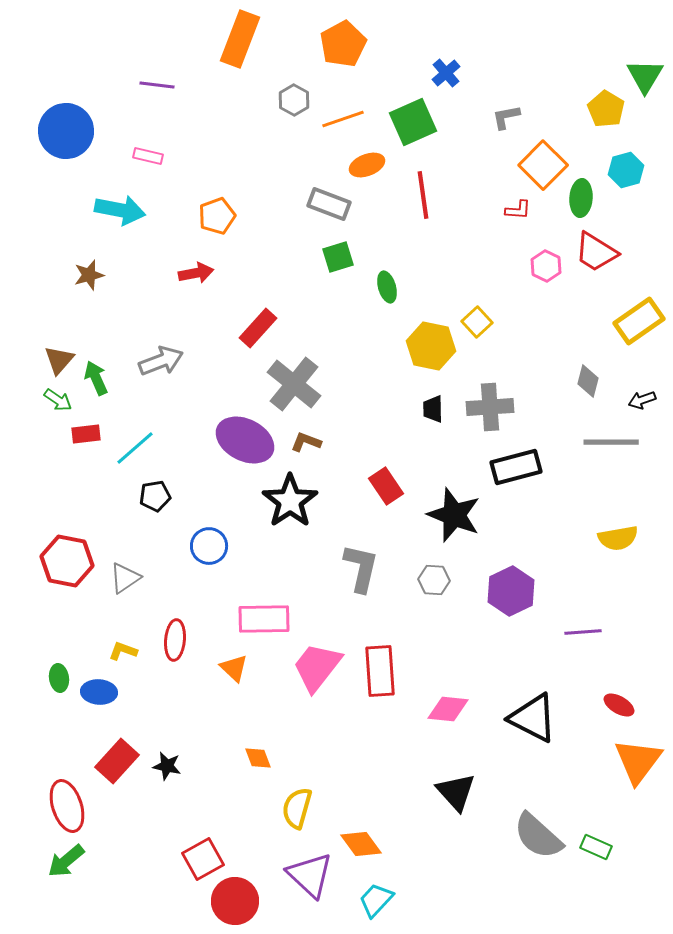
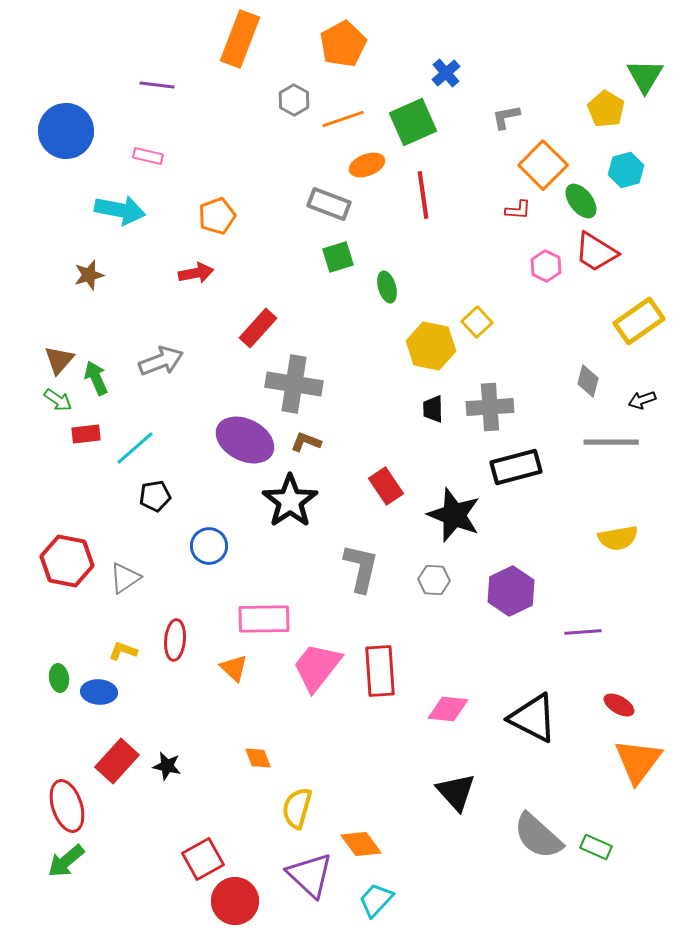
green ellipse at (581, 198): moved 3 px down; rotated 42 degrees counterclockwise
gray cross at (294, 384): rotated 30 degrees counterclockwise
